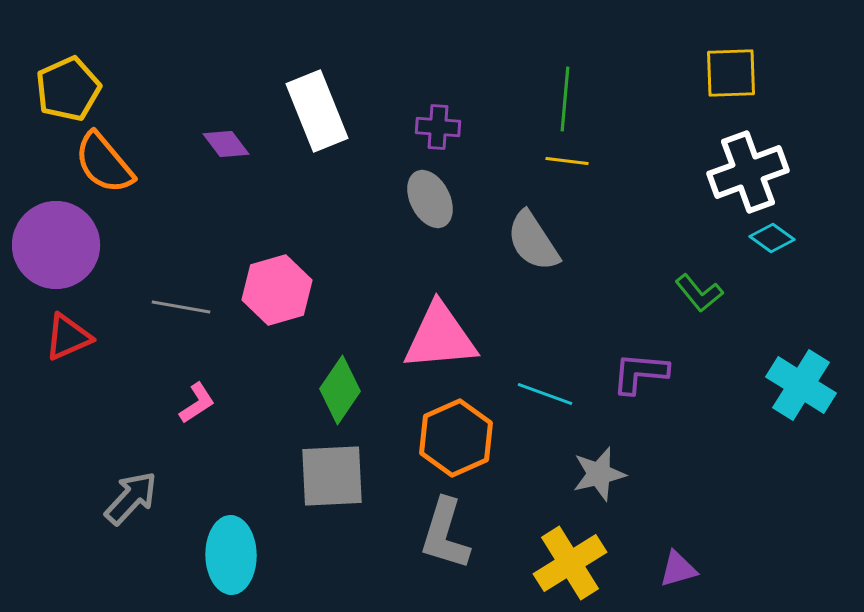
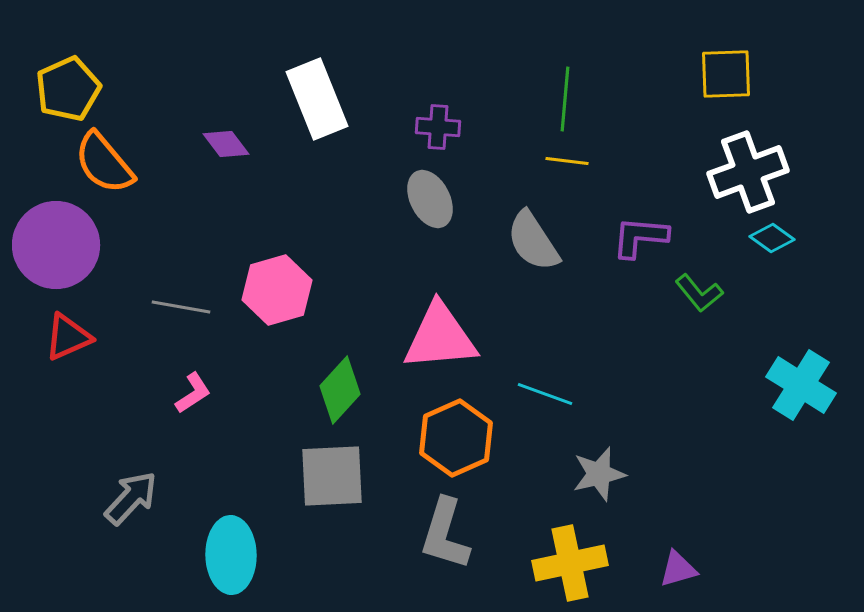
yellow square: moved 5 px left, 1 px down
white rectangle: moved 12 px up
purple L-shape: moved 136 px up
green diamond: rotated 8 degrees clockwise
pink L-shape: moved 4 px left, 10 px up
yellow cross: rotated 20 degrees clockwise
